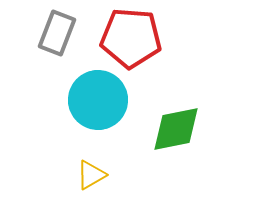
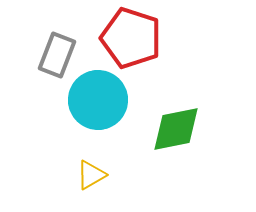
gray rectangle: moved 22 px down
red pentagon: rotated 14 degrees clockwise
